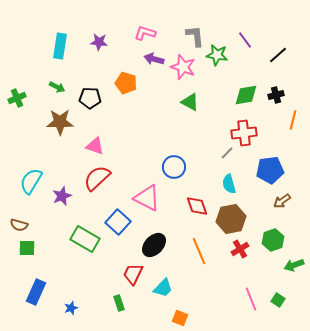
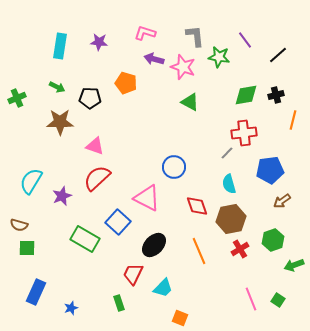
green star at (217, 55): moved 2 px right, 2 px down
